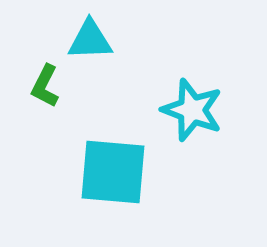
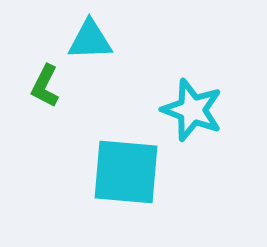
cyan square: moved 13 px right
